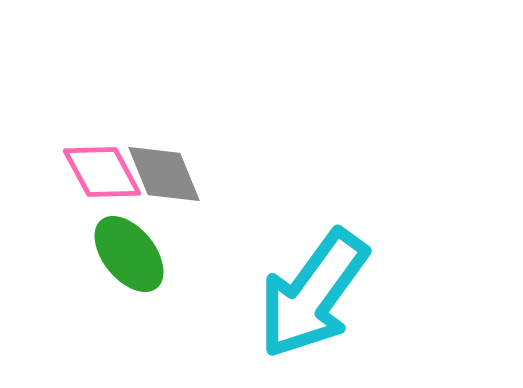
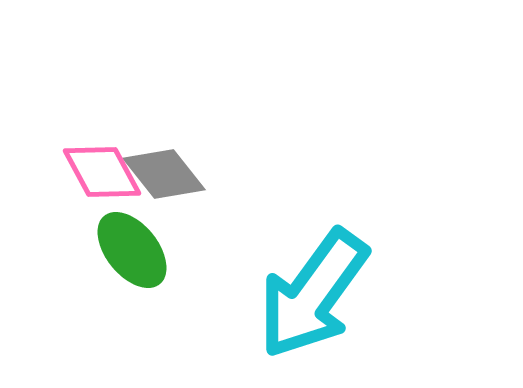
gray diamond: rotated 16 degrees counterclockwise
green ellipse: moved 3 px right, 4 px up
